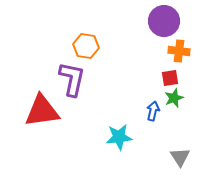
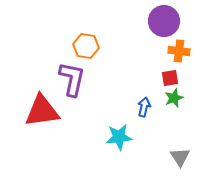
blue arrow: moved 9 px left, 4 px up
